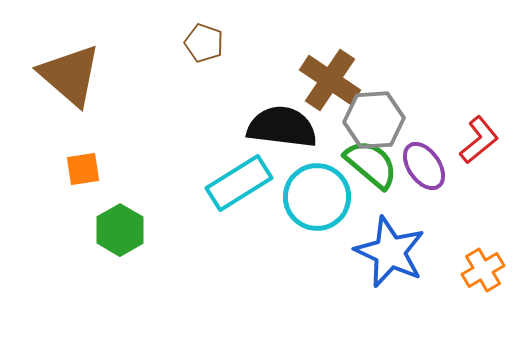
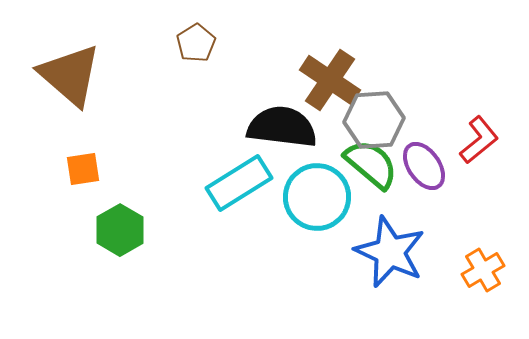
brown pentagon: moved 8 px left; rotated 21 degrees clockwise
